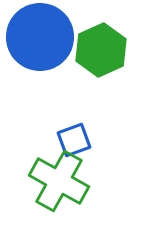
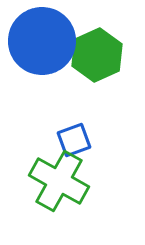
blue circle: moved 2 px right, 4 px down
green hexagon: moved 4 px left, 5 px down
